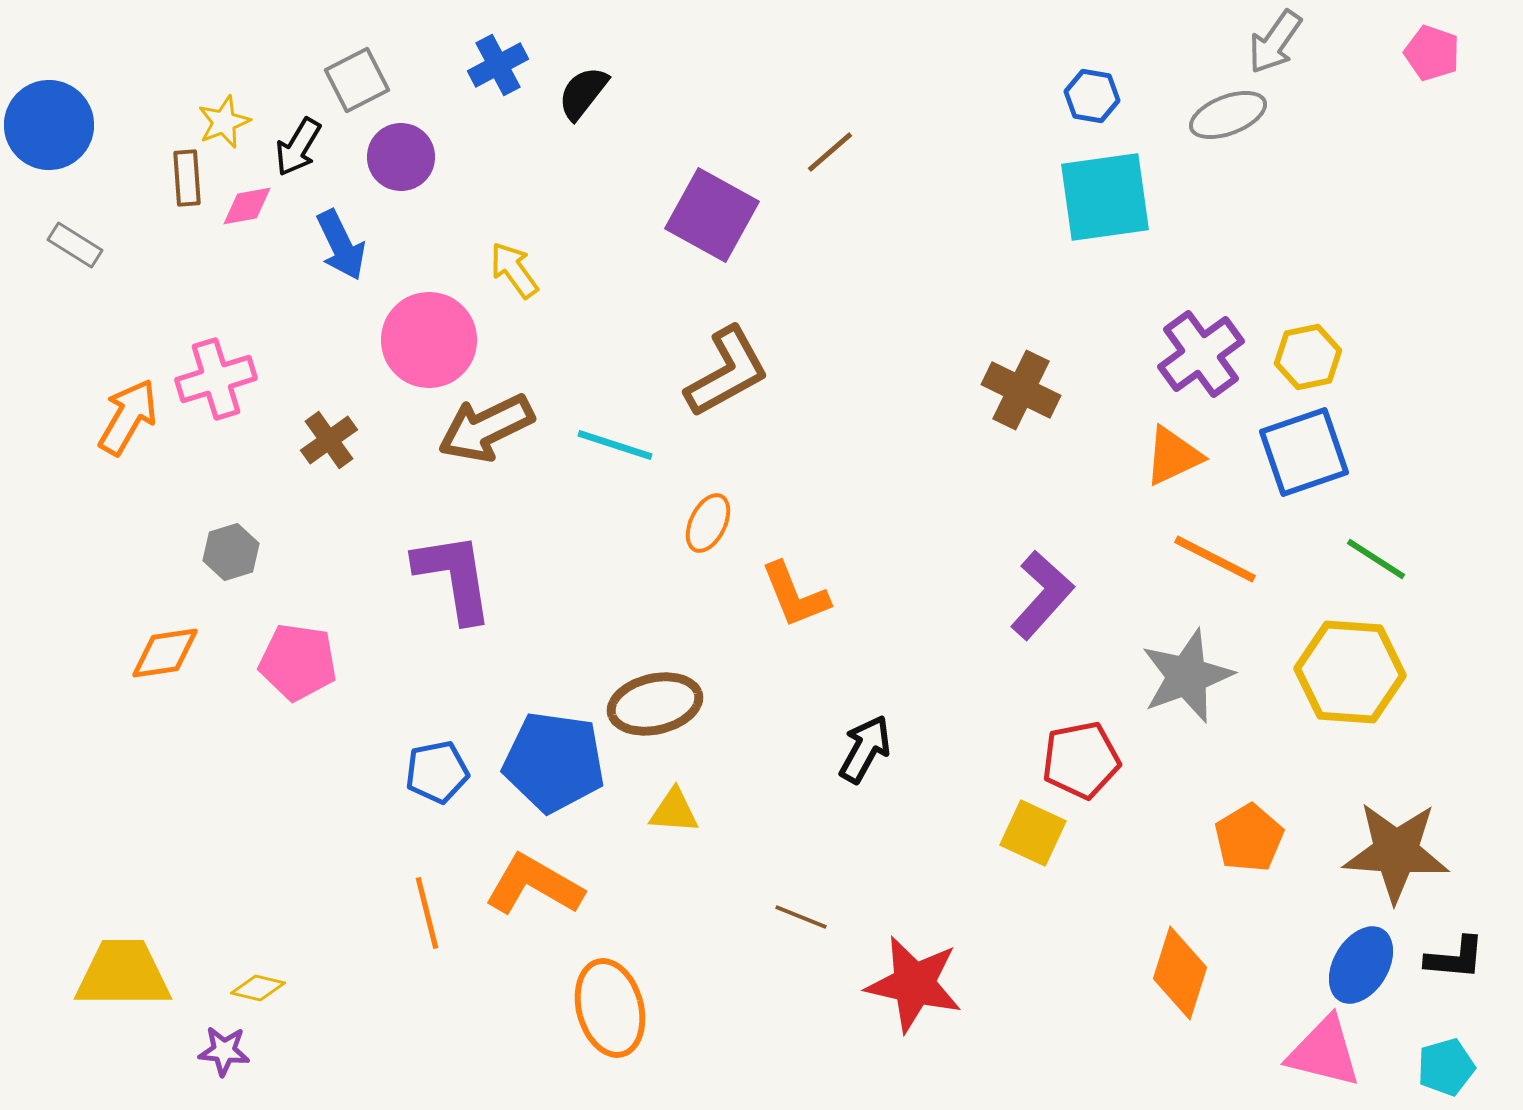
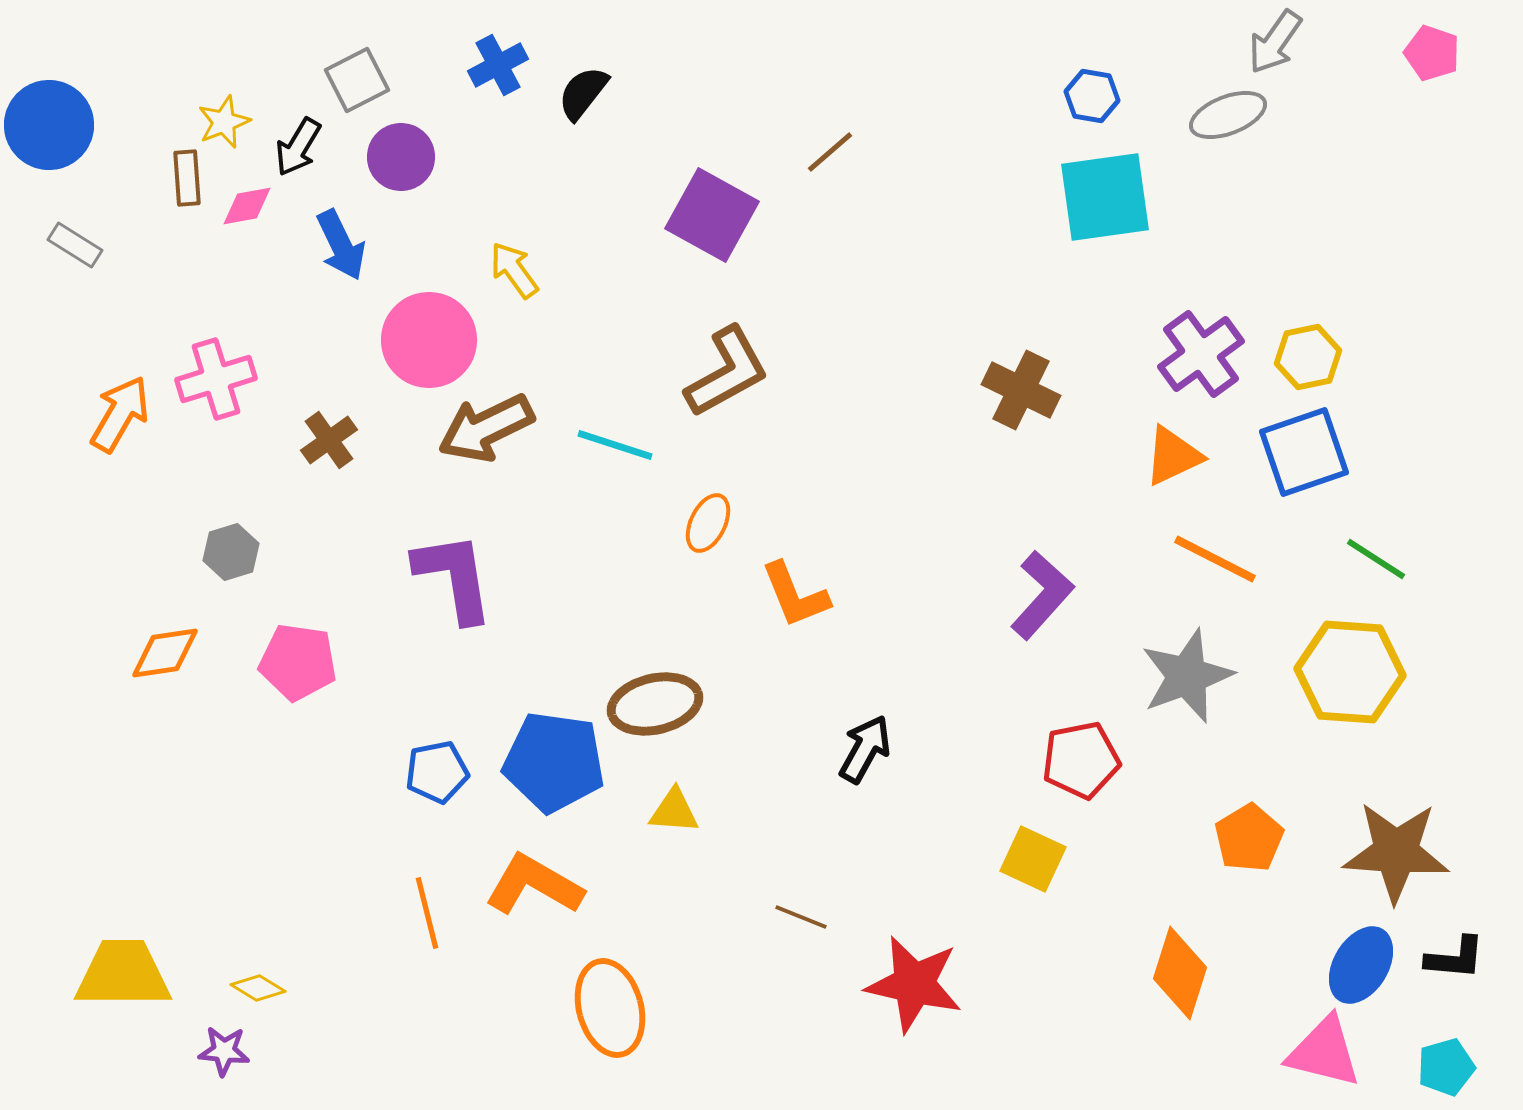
orange arrow at (128, 417): moved 8 px left, 3 px up
yellow square at (1033, 833): moved 26 px down
yellow diamond at (258, 988): rotated 18 degrees clockwise
